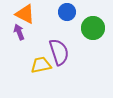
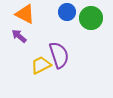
green circle: moved 2 px left, 10 px up
purple arrow: moved 4 px down; rotated 28 degrees counterclockwise
purple semicircle: moved 3 px down
yellow trapezoid: rotated 15 degrees counterclockwise
